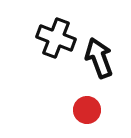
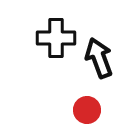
black cross: rotated 21 degrees counterclockwise
